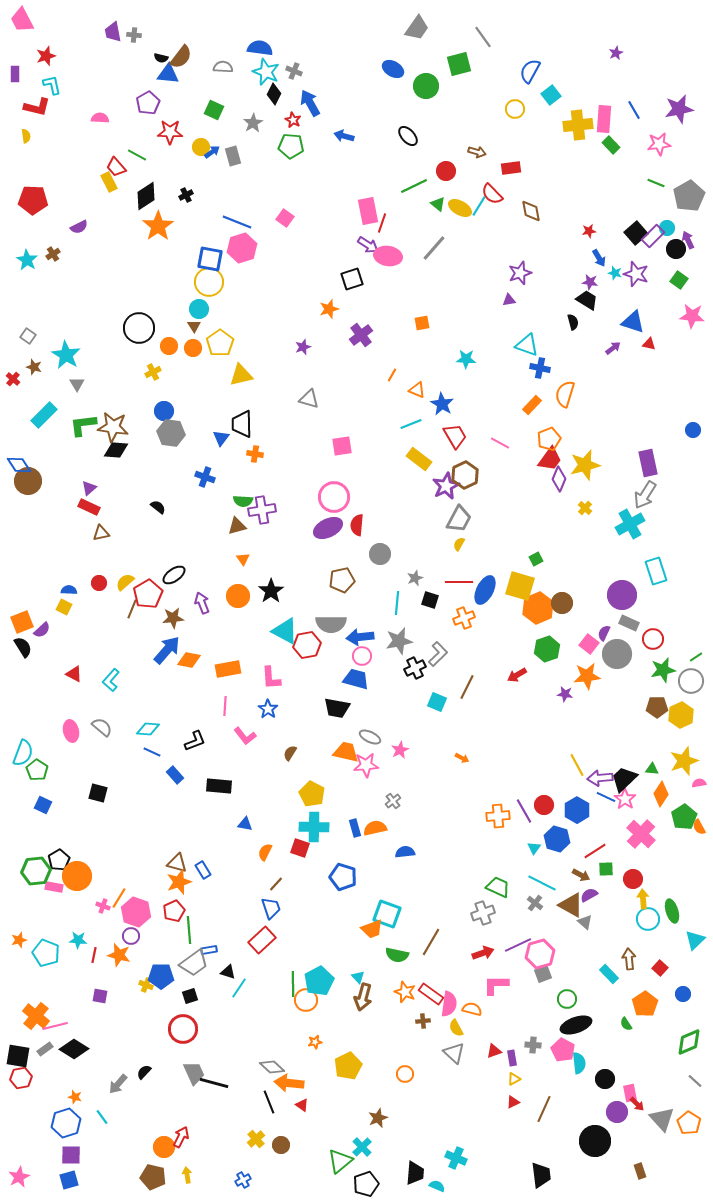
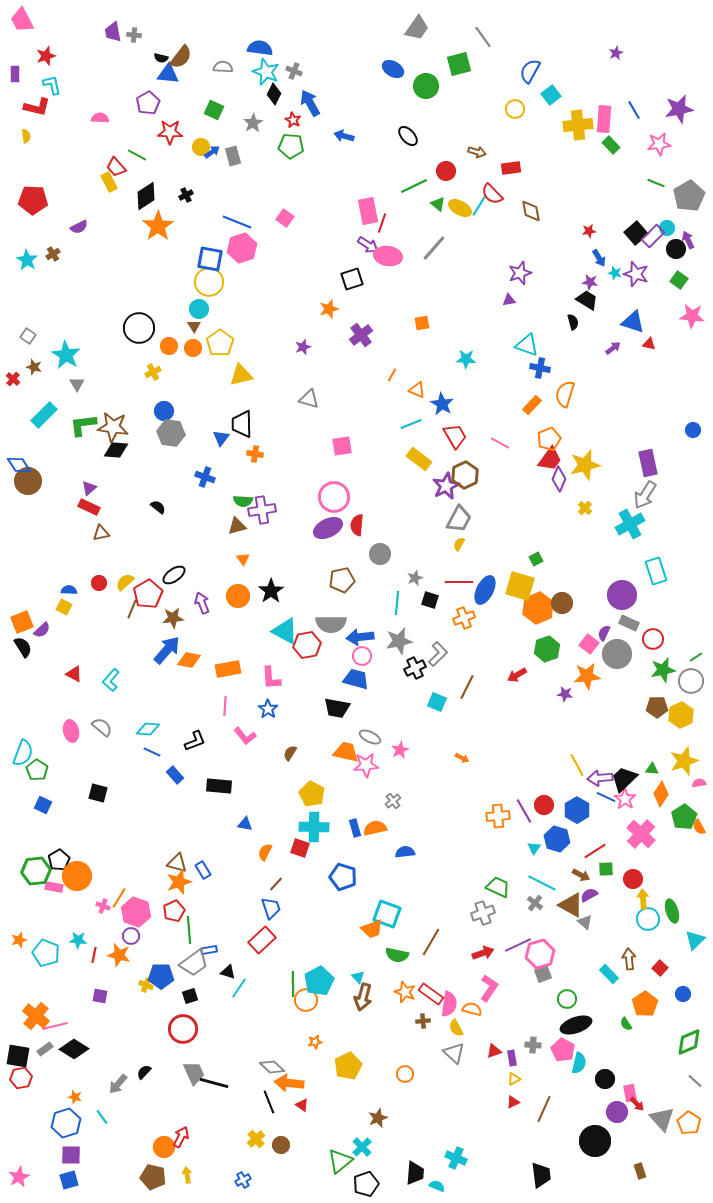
pink L-shape at (496, 985): moved 7 px left, 3 px down; rotated 124 degrees clockwise
cyan semicircle at (579, 1063): rotated 20 degrees clockwise
